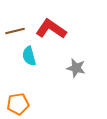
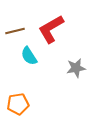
red L-shape: rotated 64 degrees counterclockwise
cyan semicircle: rotated 18 degrees counterclockwise
gray star: rotated 24 degrees counterclockwise
